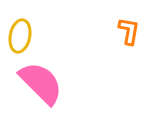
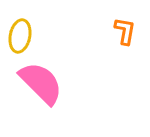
orange L-shape: moved 4 px left
